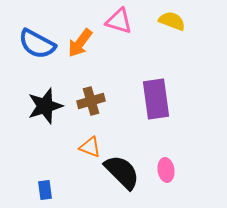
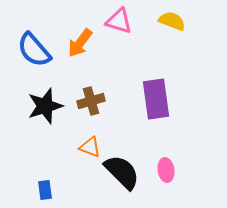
blue semicircle: moved 3 px left, 6 px down; rotated 21 degrees clockwise
